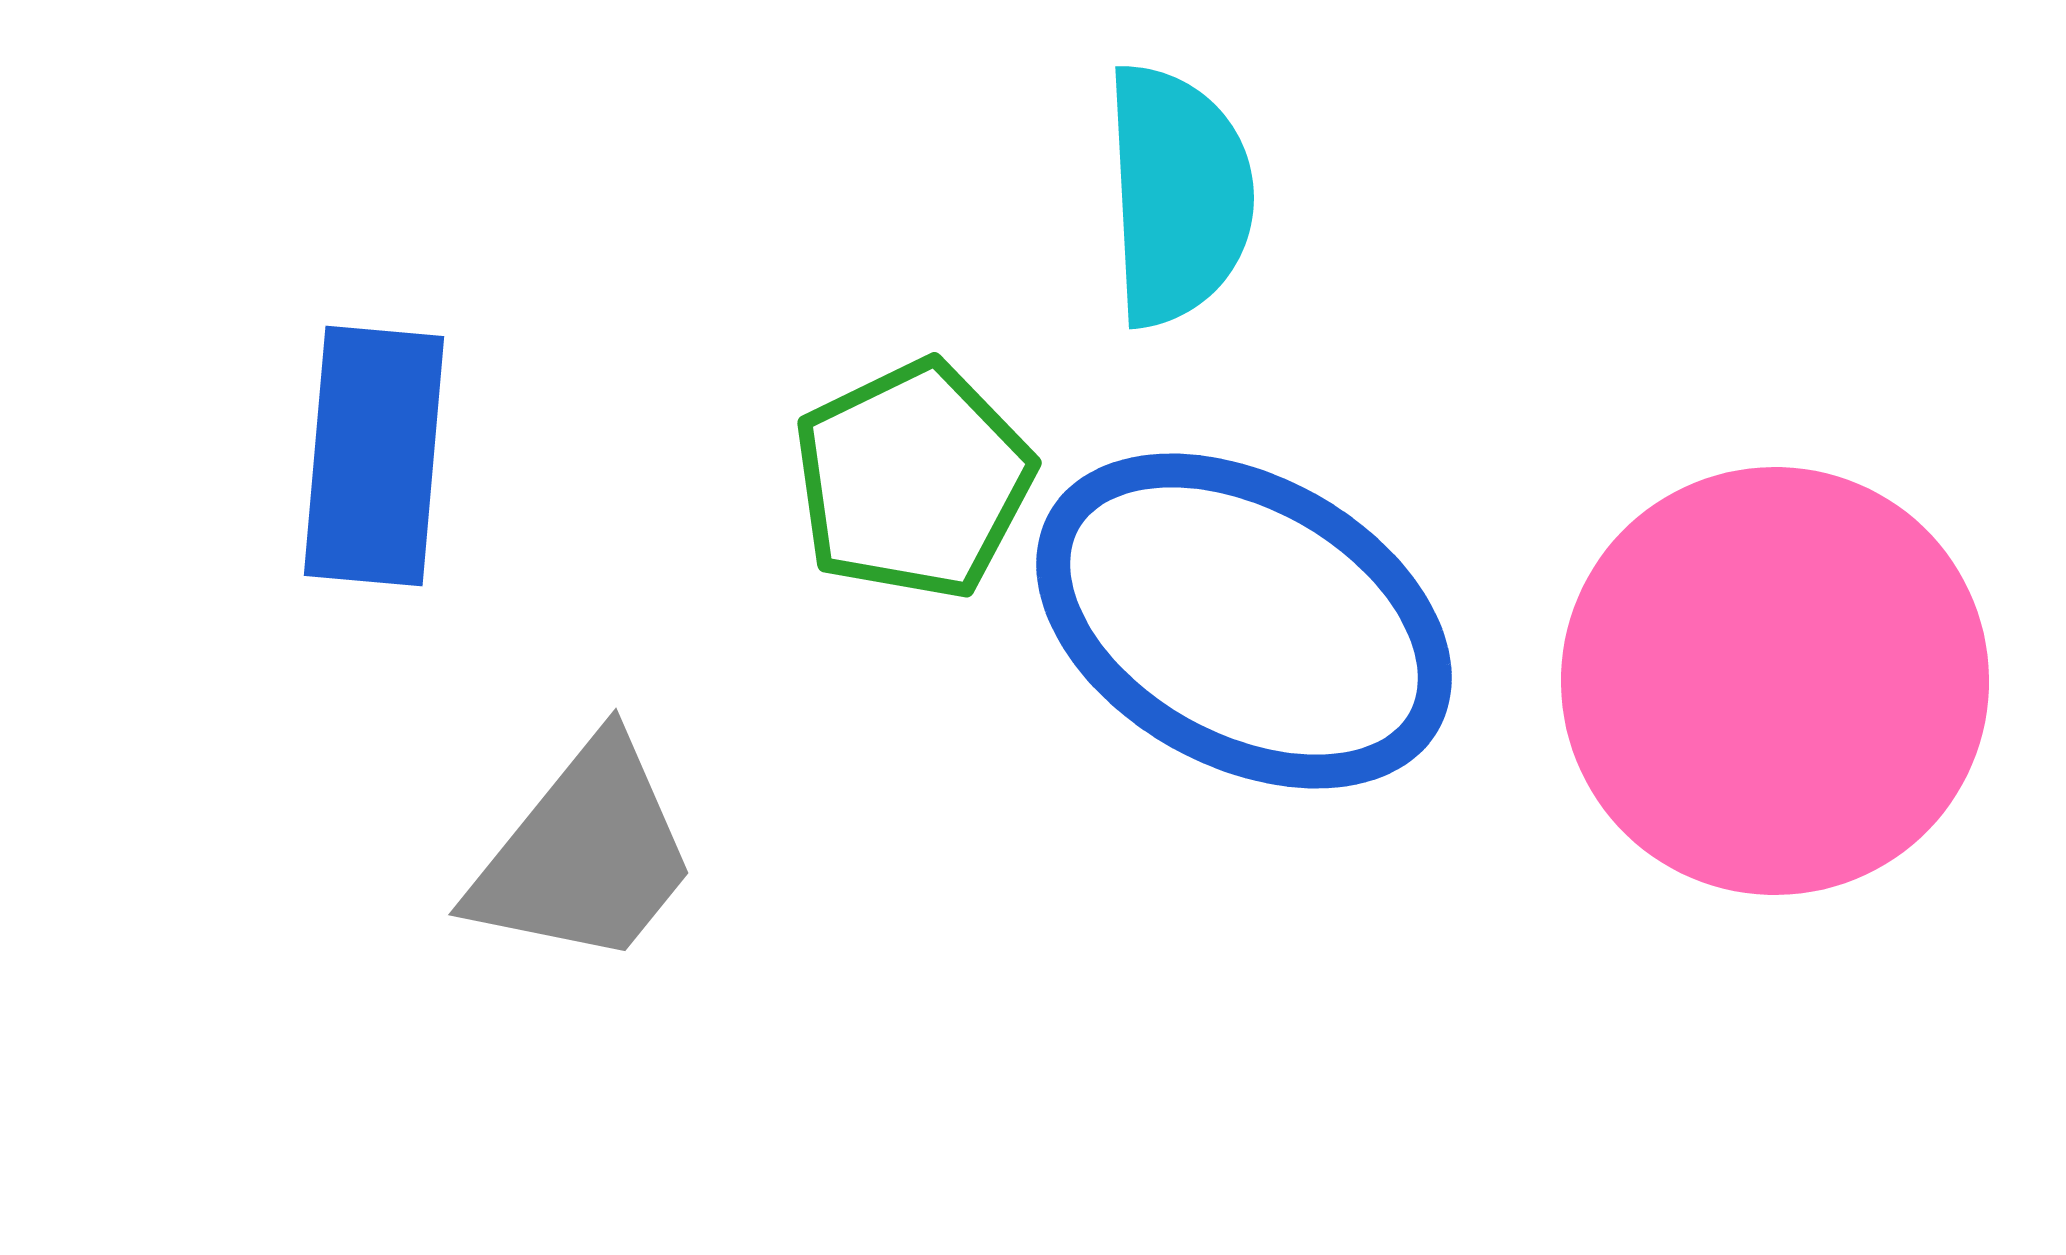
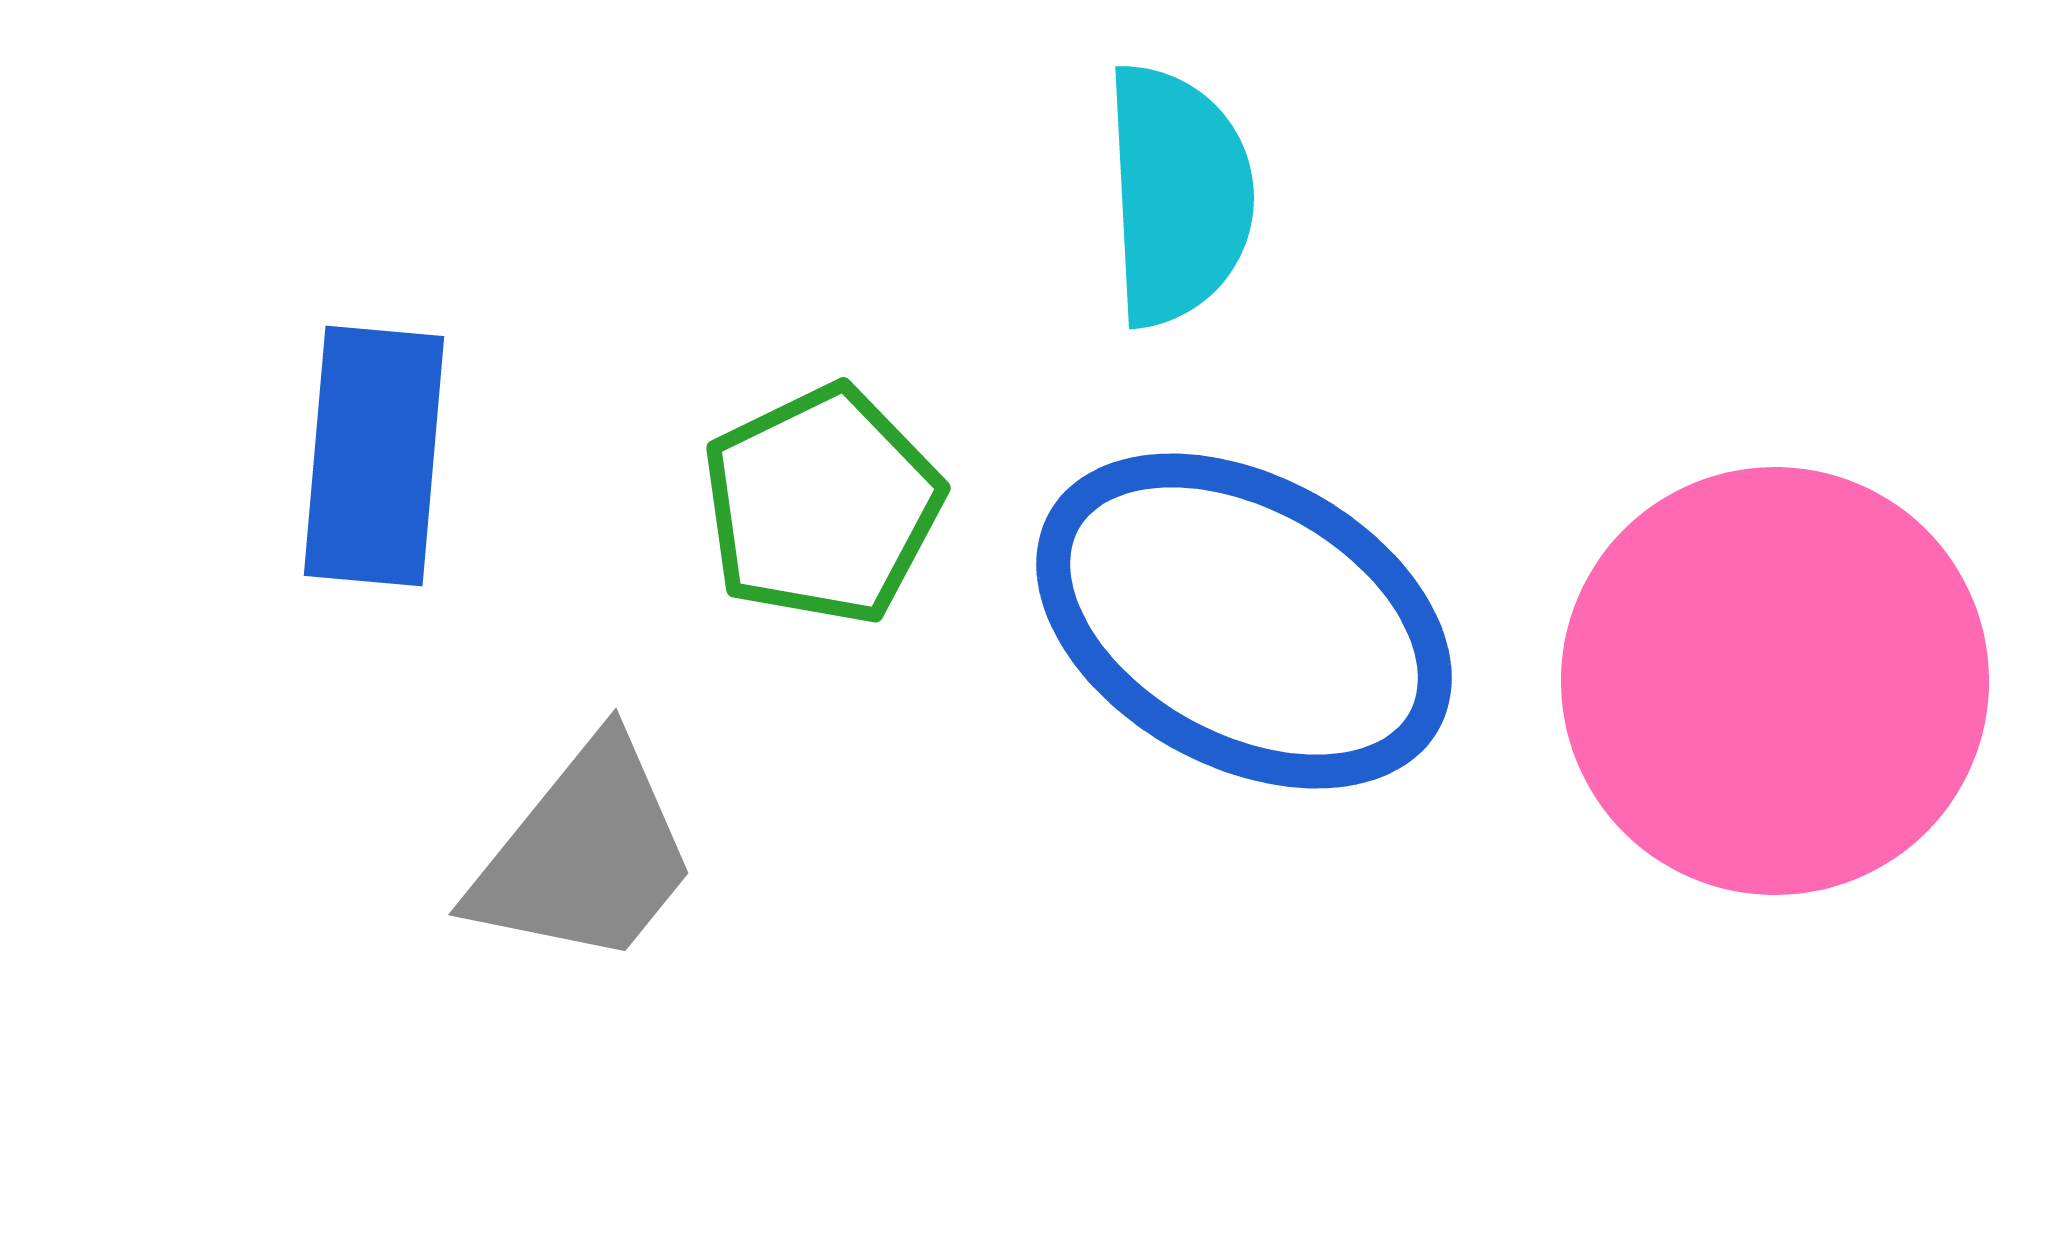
green pentagon: moved 91 px left, 25 px down
